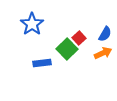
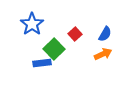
red square: moved 4 px left, 4 px up
green square: moved 13 px left
orange arrow: moved 1 px down
